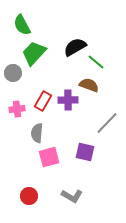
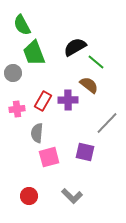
green trapezoid: rotated 64 degrees counterclockwise
brown semicircle: rotated 18 degrees clockwise
gray L-shape: rotated 15 degrees clockwise
